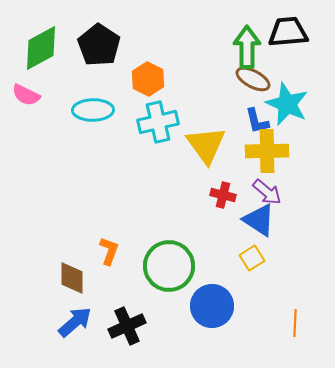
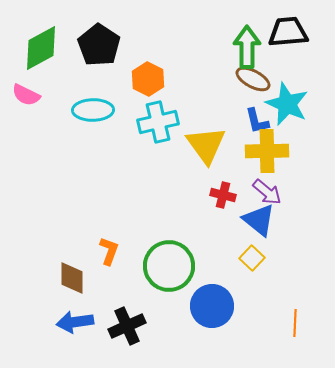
blue triangle: rotated 6 degrees clockwise
yellow square: rotated 15 degrees counterclockwise
blue arrow: rotated 147 degrees counterclockwise
